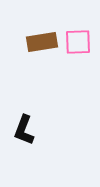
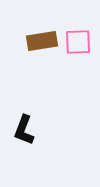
brown rectangle: moved 1 px up
